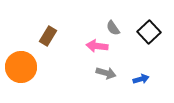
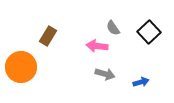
gray arrow: moved 1 px left, 1 px down
blue arrow: moved 3 px down
